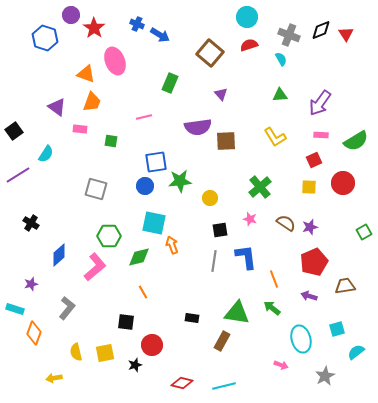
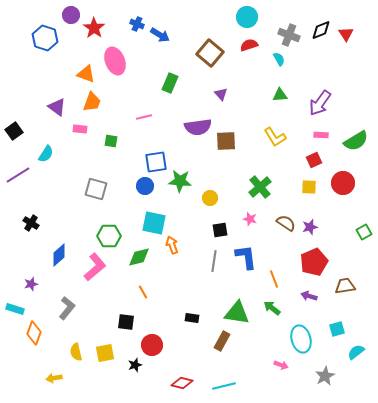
cyan semicircle at (281, 59): moved 2 px left
green star at (180, 181): rotated 10 degrees clockwise
